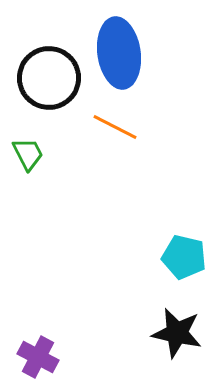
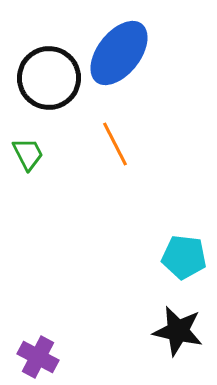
blue ellipse: rotated 46 degrees clockwise
orange line: moved 17 px down; rotated 36 degrees clockwise
cyan pentagon: rotated 6 degrees counterclockwise
black star: moved 1 px right, 2 px up
